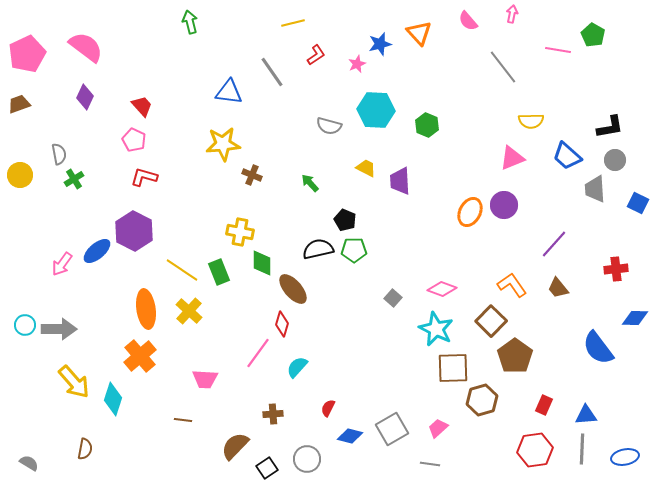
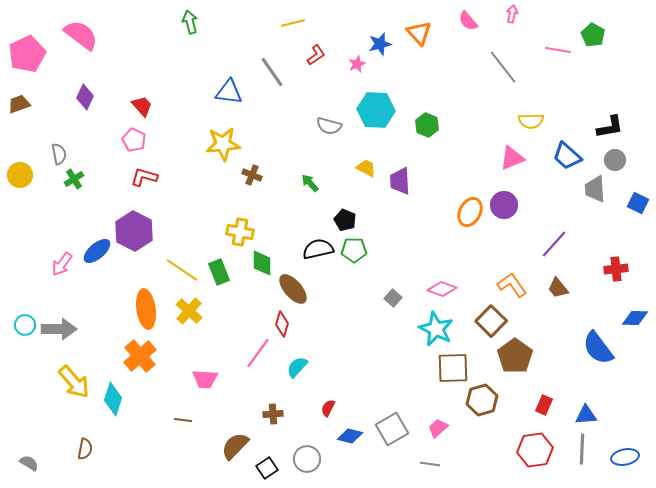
pink semicircle at (86, 47): moved 5 px left, 12 px up
